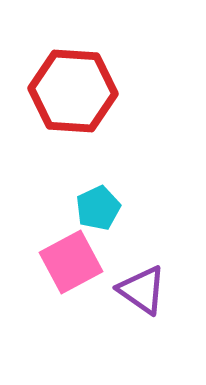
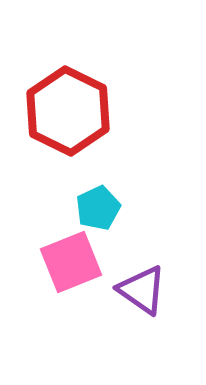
red hexagon: moved 5 px left, 20 px down; rotated 22 degrees clockwise
pink square: rotated 6 degrees clockwise
